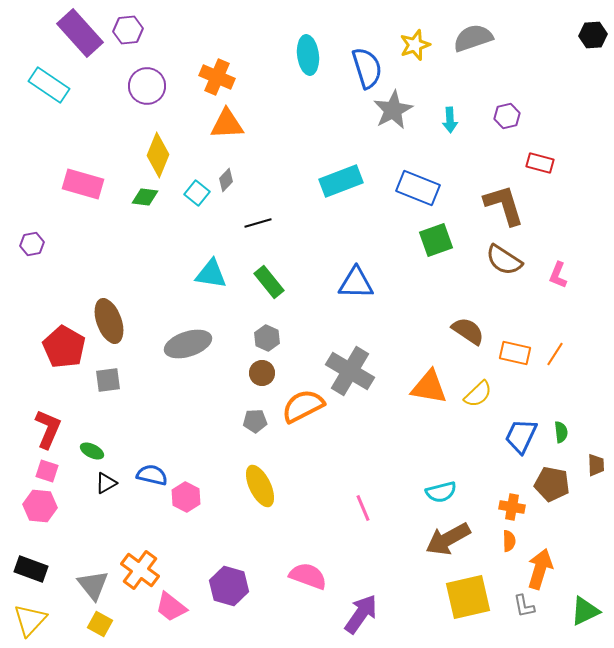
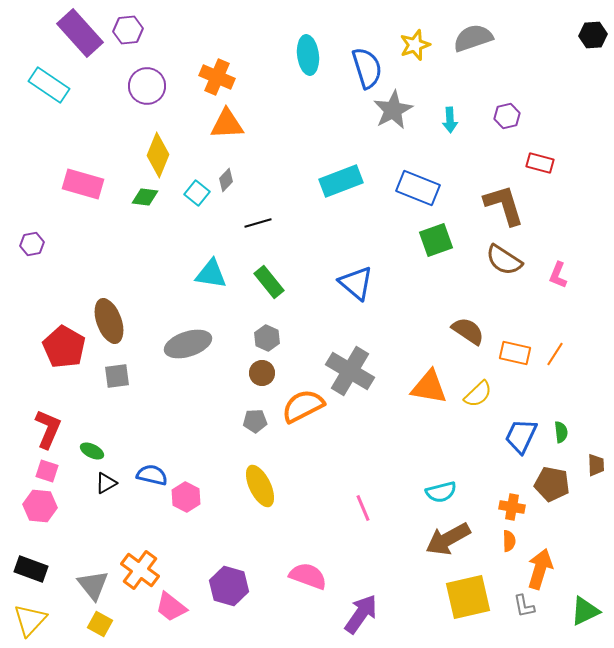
blue triangle at (356, 283): rotated 39 degrees clockwise
gray square at (108, 380): moved 9 px right, 4 px up
